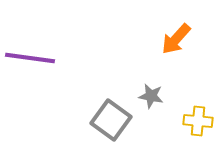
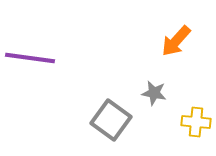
orange arrow: moved 2 px down
gray star: moved 3 px right, 3 px up
yellow cross: moved 2 px left, 1 px down
